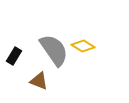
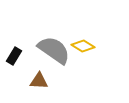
gray semicircle: rotated 20 degrees counterclockwise
brown triangle: rotated 18 degrees counterclockwise
